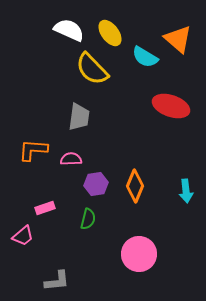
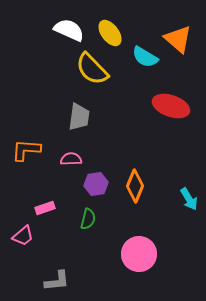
orange L-shape: moved 7 px left
cyan arrow: moved 3 px right, 8 px down; rotated 25 degrees counterclockwise
